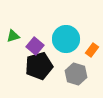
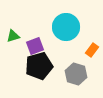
cyan circle: moved 12 px up
purple square: rotated 30 degrees clockwise
